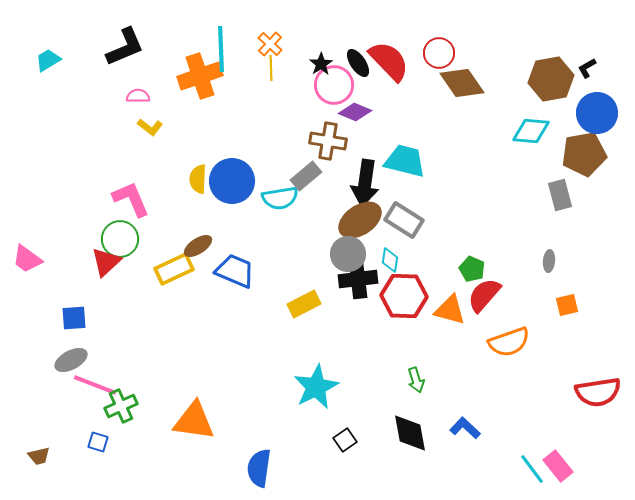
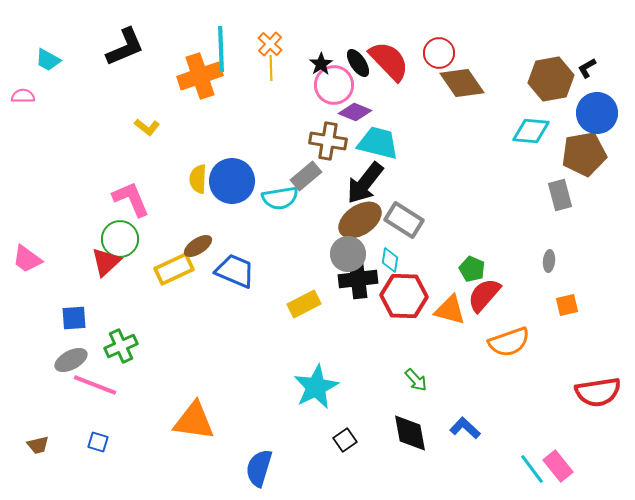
cyan trapezoid at (48, 60): rotated 120 degrees counterclockwise
pink semicircle at (138, 96): moved 115 px left
yellow L-shape at (150, 127): moved 3 px left
cyan trapezoid at (405, 161): moved 27 px left, 18 px up
black arrow at (365, 183): rotated 30 degrees clockwise
green arrow at (416, 380): rotated 25 degrees counterclockwise
green cross at (121, 406): moved 60 px up
brown trapezoid at (39, 456): moved 1 px left, 11 px up
blue semicircle at (259, 468): rotated 9 degrees clockwise
